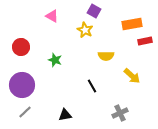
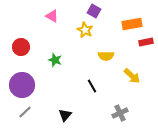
red rectangle: moved 1 px right, 1 px down
black triangle: rotated 40 degrees counterclockwise
